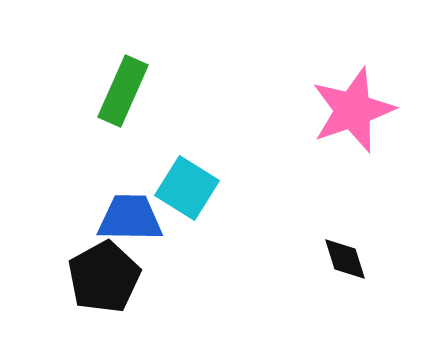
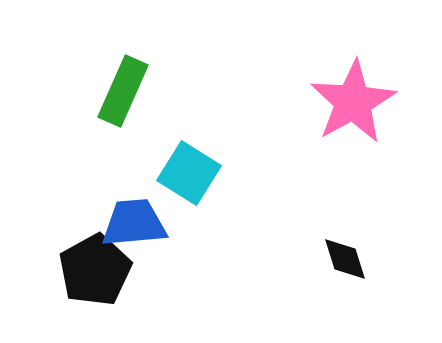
pink star: moved 8 px up; rotated 10 degrees counterclockwise
cyan square: moved 2 px right, 15 px up
blue trapezoid: moved 4 px right, 5 px down; rotated 6 degrees counterclockwise
black pentagon: moved 9 px left, 7 px up
